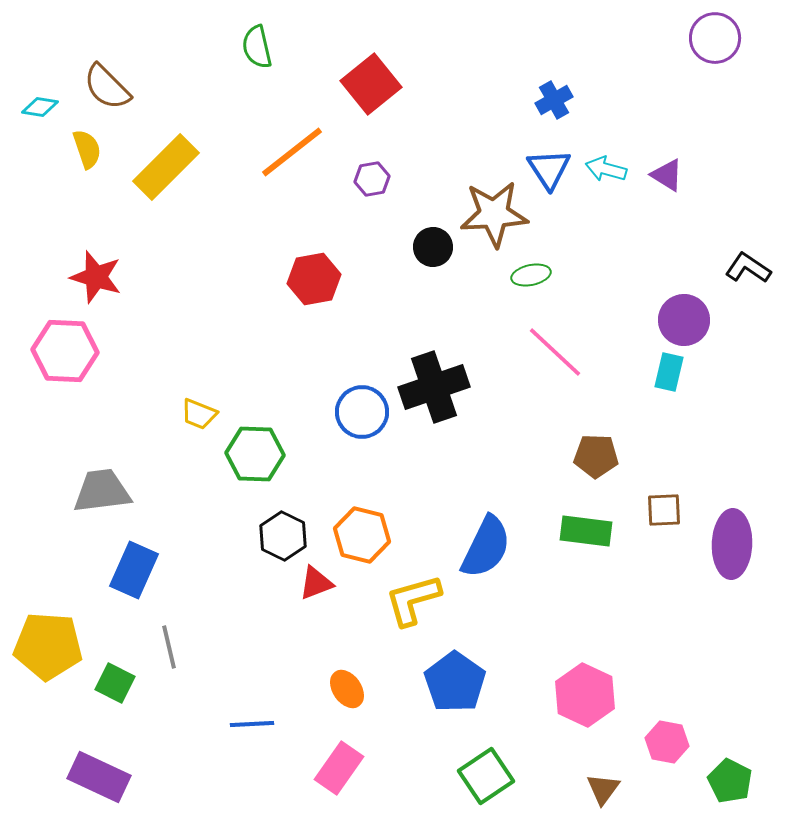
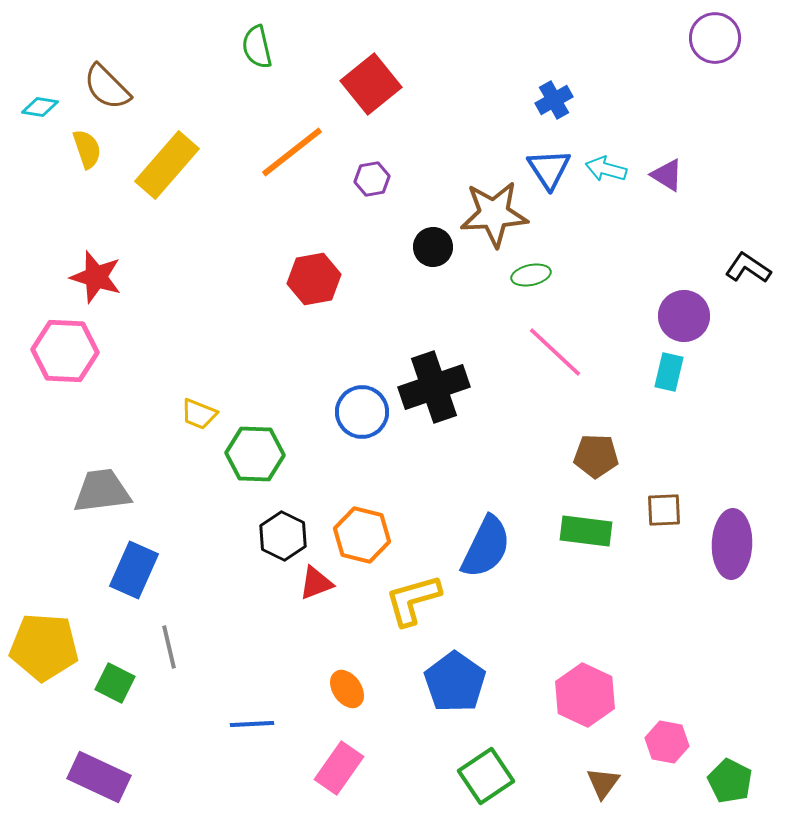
yellow rectangle at (166, 167): moved 1 px right, 2 px up; rotated 4 degrees counterclockwise
purple circle at (684, 320): moved 4 px up
yellow pentagon at (48, 646): moved 4 px left, 1 px down
brown triangle at (603, 789): moved 6 px up
